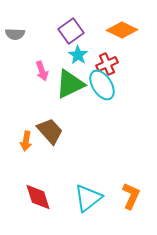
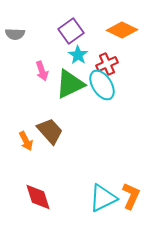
orange arrow: rotated 36 degrees counterclockwise
cyan triangle: moved 15 px right; rotated 12 degrees clockwise
